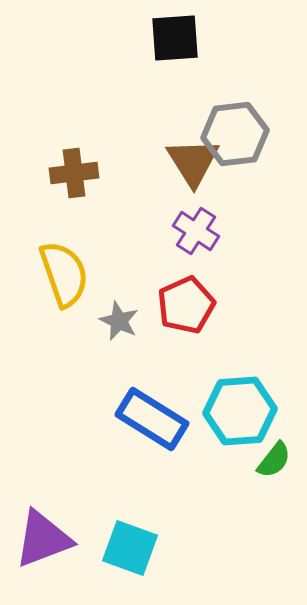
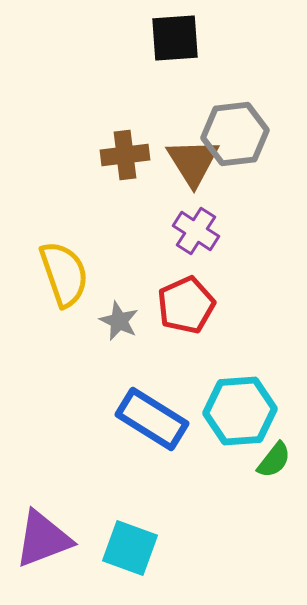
brown cross: moved 51 px right, 18 px up
